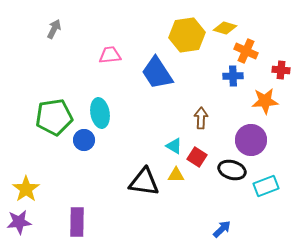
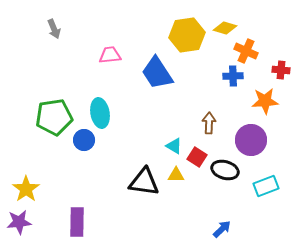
gray arrow: rotated 132 degrees clockwise
brown arrow: moved 8 px right, 5 px down
black ellipse: moved 7 px left
